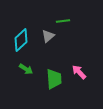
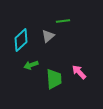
green arrow: moved 5 px right, 4 px up; rotated 128 degrees clockwise
